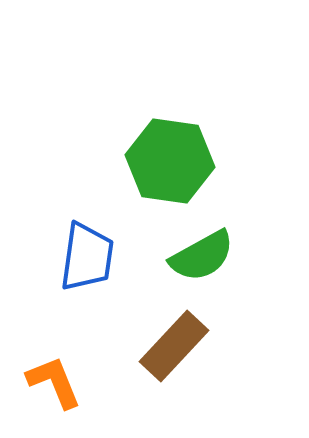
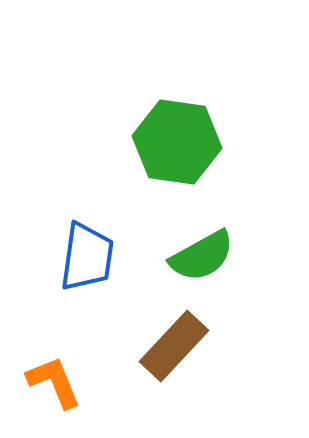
green hexagon: moved 7 px right, 19 px up
